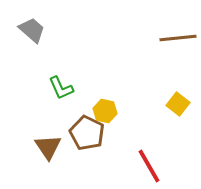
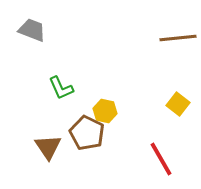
gray trapezoid: rotated 20 degrees counterclockwise
red line: moved 12 px right, 7 px up
